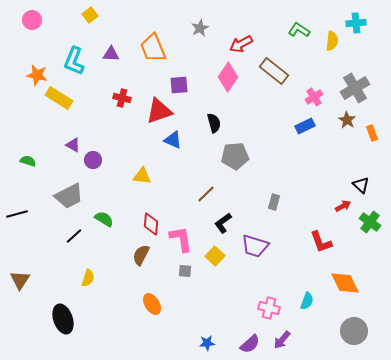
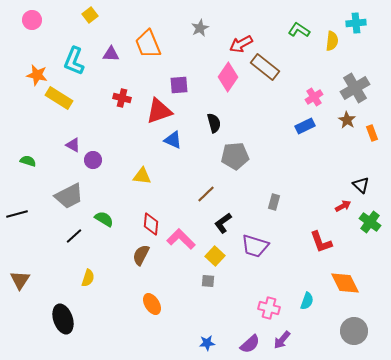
orange trapezoid at (153, 48): moved 5 px left, 4 px up
brown rectangle at (274, 71): moved 9 px left, 4 px up
pink L-shape at (181, 239): rotated 36 degrees counterclockwise
gray square at (185, 271): moved 23 px right, 10 px down
